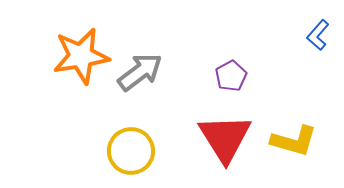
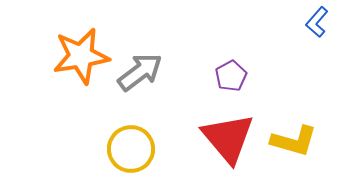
blue L-shape: moved 1 px left, 13 px up
red triangle: moved 3 px right; rotated 8 degrees counterclockwise
yellow circle: moved 2 px up
